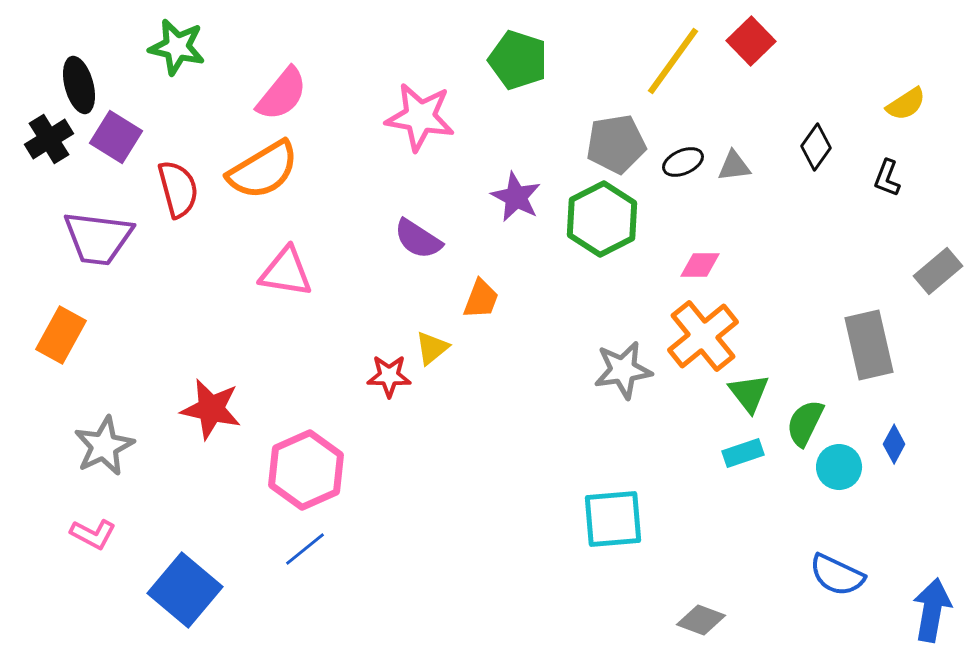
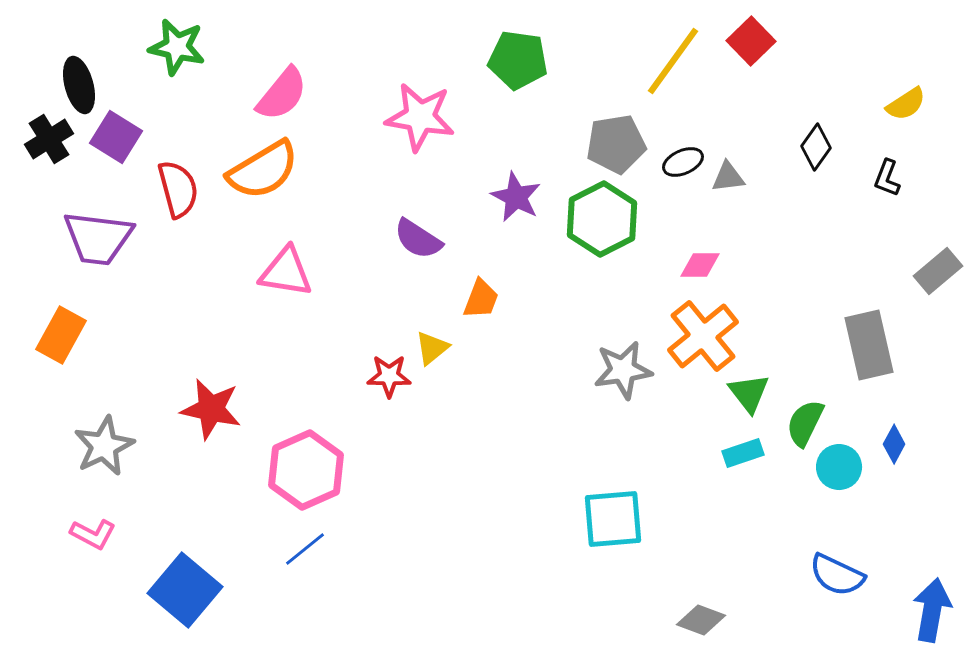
green pentagon at (518, 60): rotated 10 degrees counterclockwise
gray triangle at (734, 166): moved 6 px left, 11 px down
